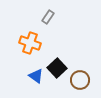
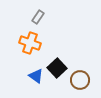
gray rectangle: moved 10 px left
